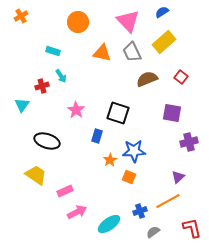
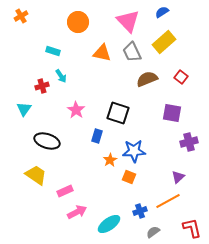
cyan triangle: moved 2 px right, 4 px down
